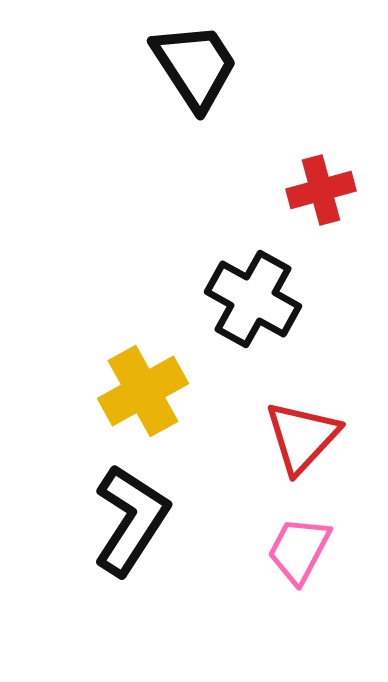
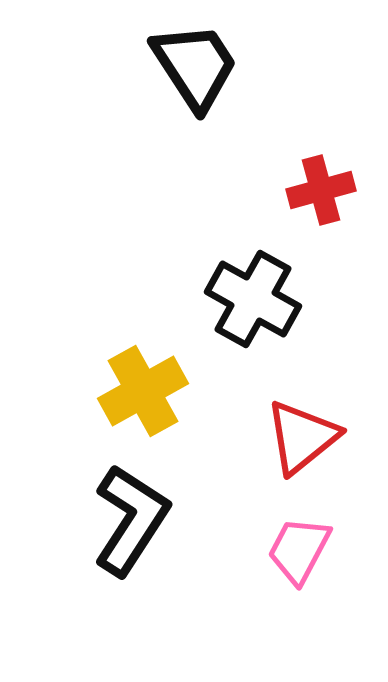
red triangle: rotated 8 degrees clockwise
